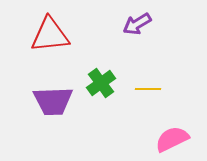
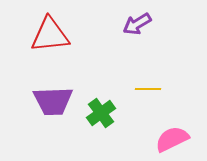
green cross: moved 30 px down
